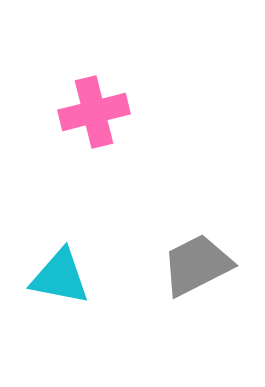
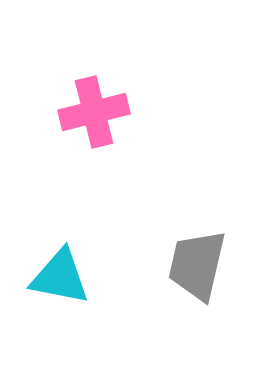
gray trapezoid: rotated 50 degrees counterclockwise
